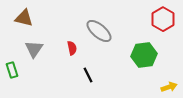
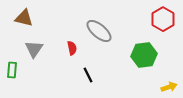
green rectangle: rotated 21 degrees clockwise
